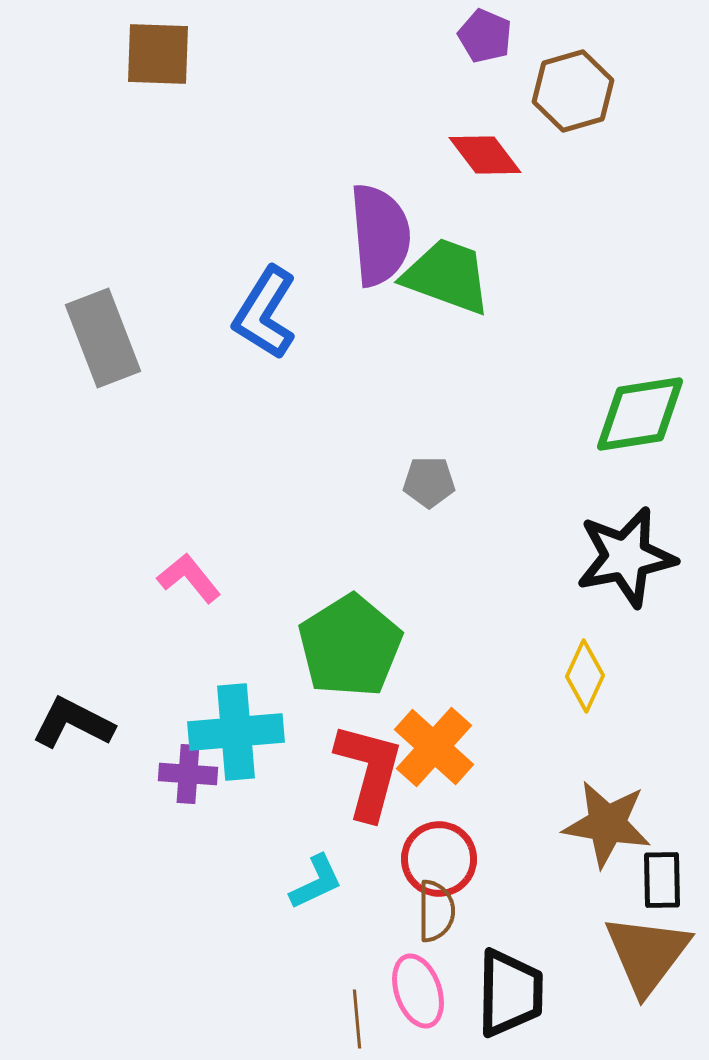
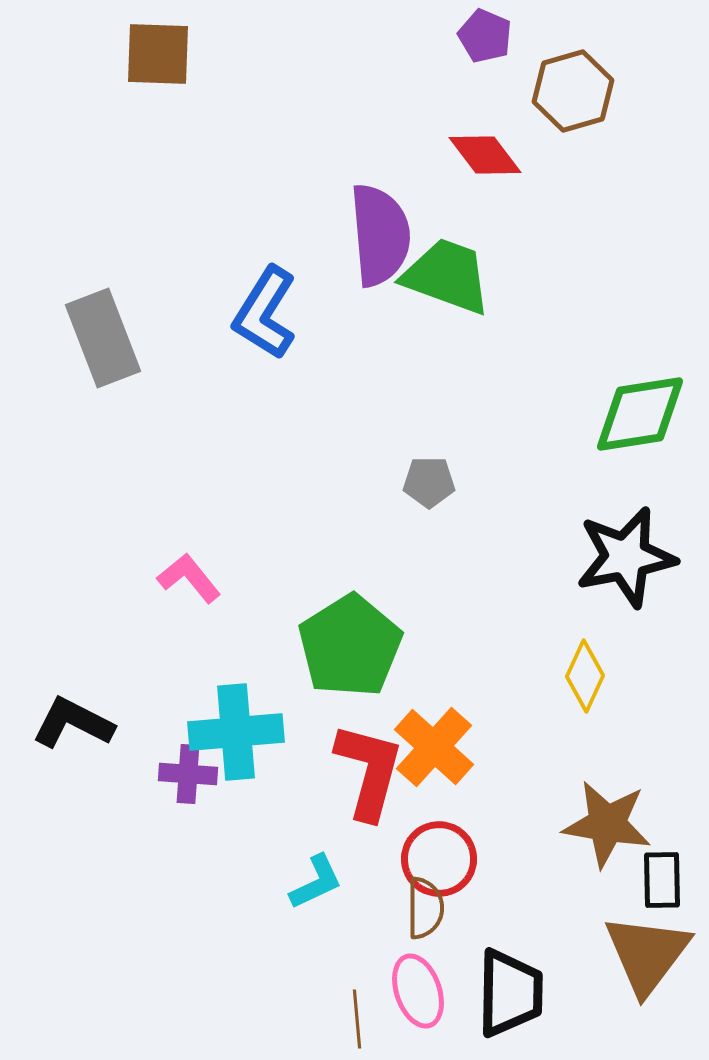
brown semicircle: moved 11 px left, 3 px up
